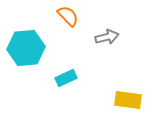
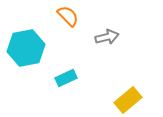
cyan hexagon: rotated 6 degrees counterclockwise
yellow rectangle: rotated 48 degrees counterclockwise
